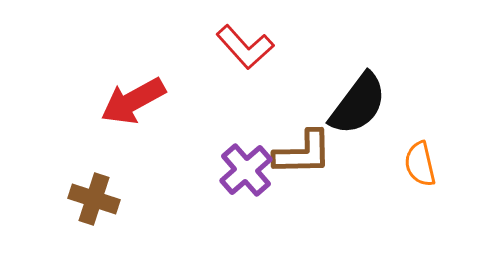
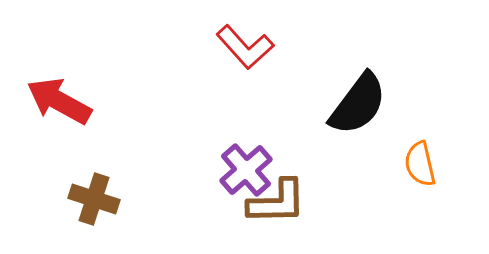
red arrow: moved 74 px left; rotated 58 degrees clockwise
brown L-shape: moved 26 px left, 49 px down
